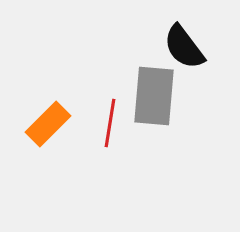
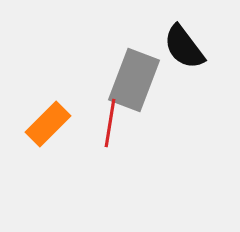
gray rectangle: moved 20 px left, 16 px up; rotated 16 degrees clockwise
